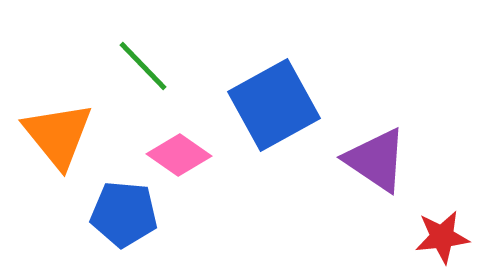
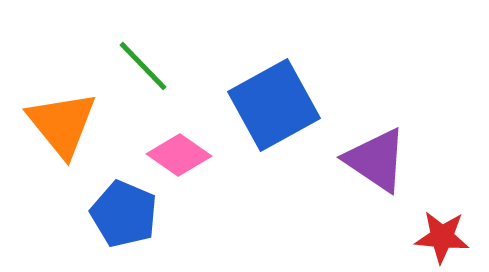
orange triangle: moved 4 px right, 11 px up
blue pentagon: rotated 18 degrees clockwise
red star: rotated 12 degrees clockwise
